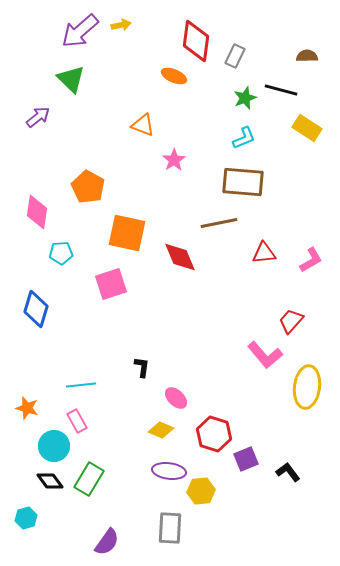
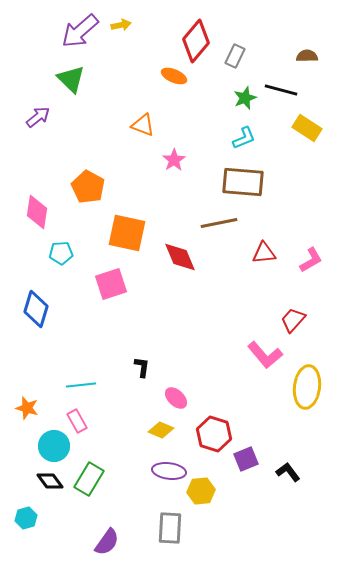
red diamond at (196, 41): rotated 33 degrees clockwise
red trapezoid at (291, 321): moved 2 px right, 1 px up
